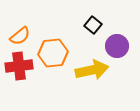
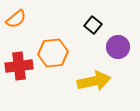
orange semicircle: moved 4 px left, 17 px up
purple circle: moved 1 px right, 1 px down
yellow arrow: moved 2 px right, 11 px down
